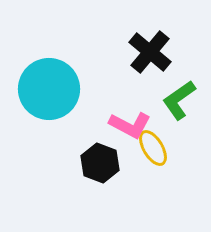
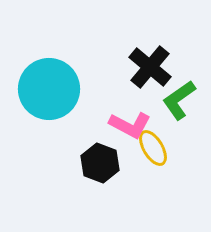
black cross: moved 15 px down
